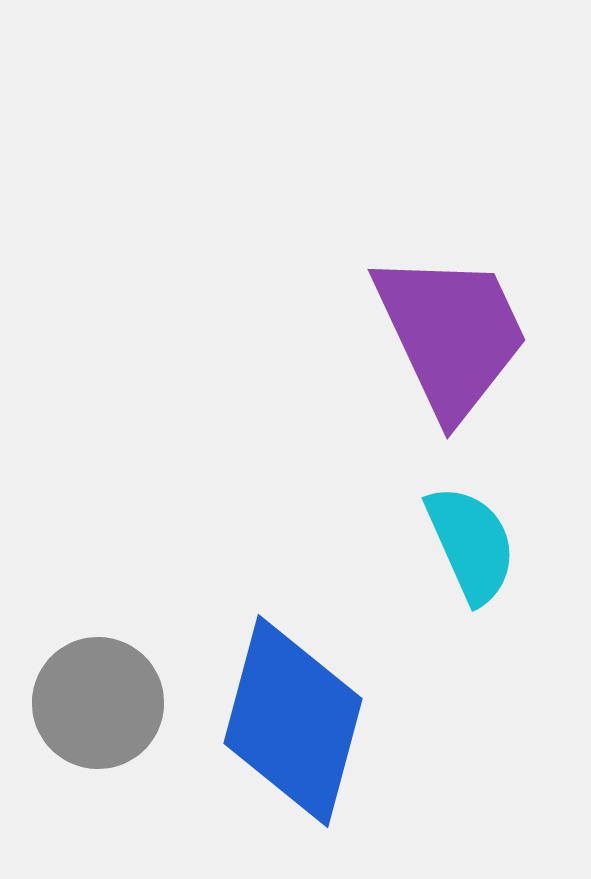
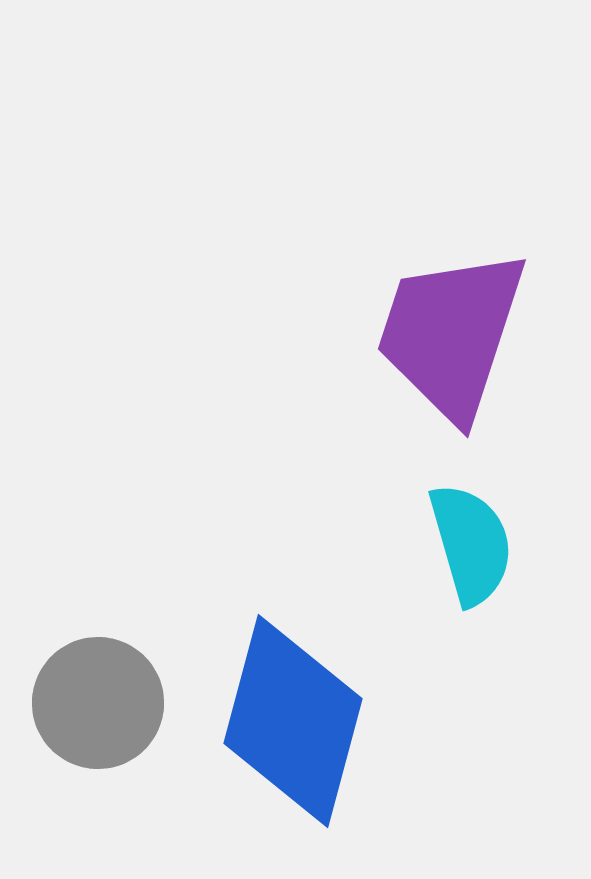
purple trapezoid: rotated 137 degrees counterclockwise
cyan semicircle: rotated 8 degrees clockwise
